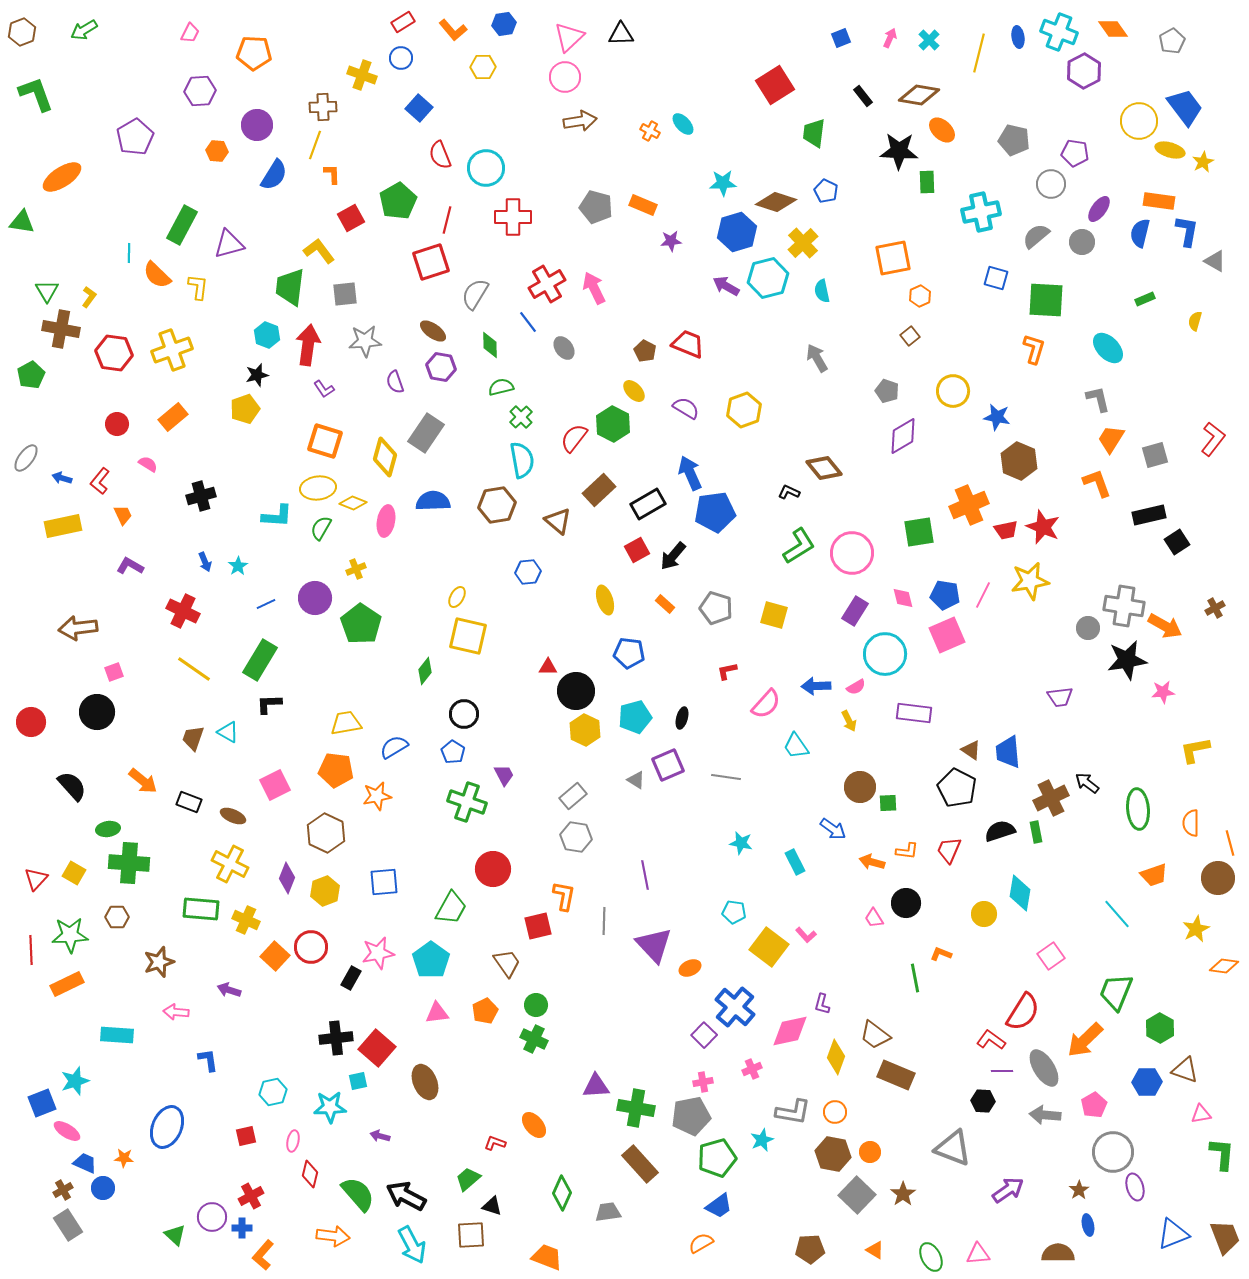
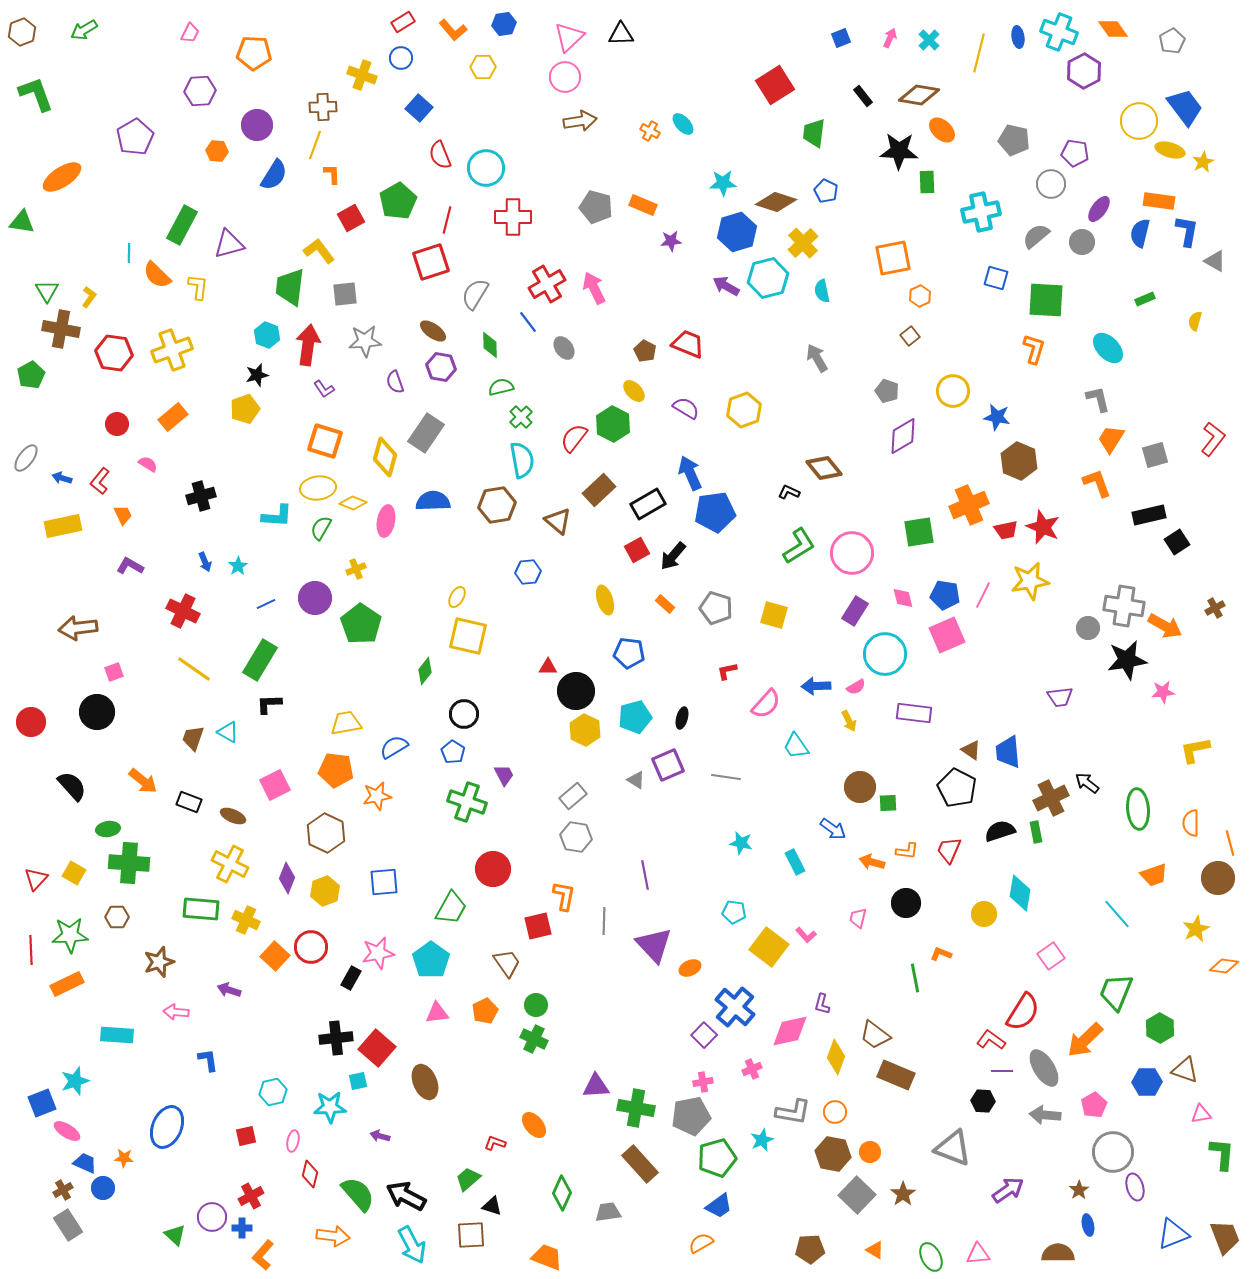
pink trapezoid at (874, 918): moved 16 px left; rotated 45 degrees clockwise
